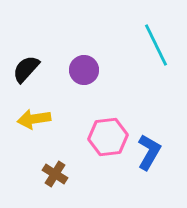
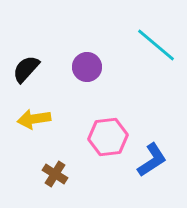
cyan line: rotated 24 degrees counterclockwise
purple circle: moved 3 px right, 3 px up
blue L-shape: moved 3 px right, 8 px down; rotated 27 degrees clockwise
